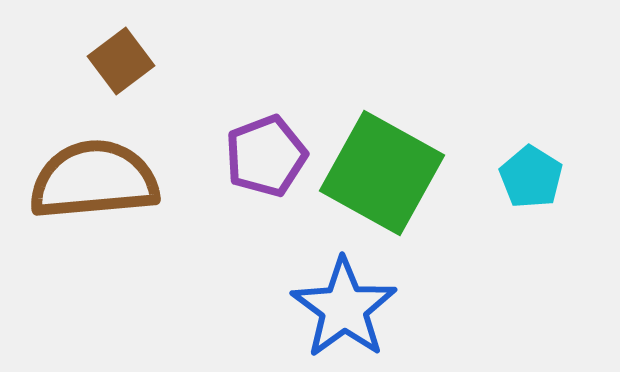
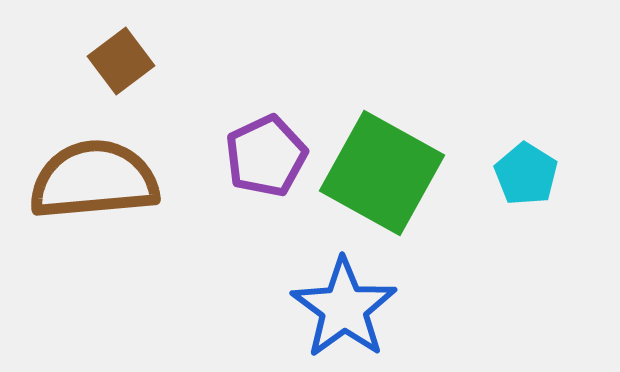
purple pentagon: rotated 4 degrees counterclockwise
cyan pentagon: moved 5 px left, 3 px up
